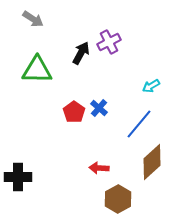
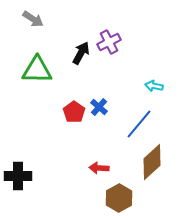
cyan arrow: moved 3 px right; rotated 42 degrees clockwise
blue cross: moved 1 px up
black cross: moved 1 px up
brown hexagon: moved 1 px right, 1 px up
